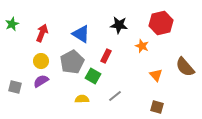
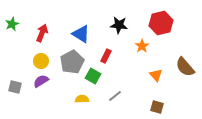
orange star: rotated 16 degrees clockwise
